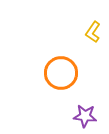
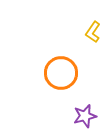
purple star: rotated 20 degrees counterclockwise
